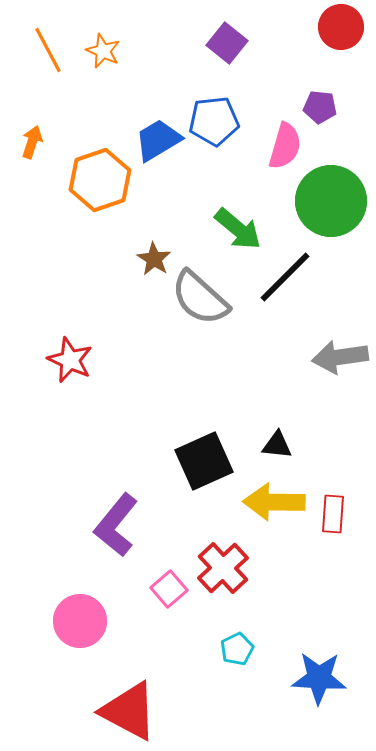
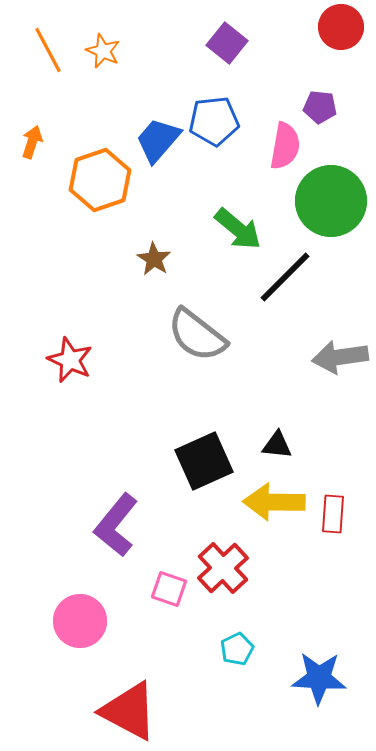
blue trapezoid: rotated 18 degrees counterclockwise
pink semicircle: rotated 6 degrees counterclockwise
gray semicircle: moved 3 px left, 37 px down; rotated 4 degrees counterclockwise
pink square: rotated 30 degrees counterclockwise
